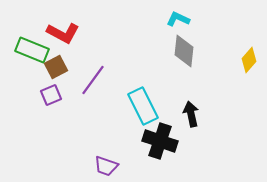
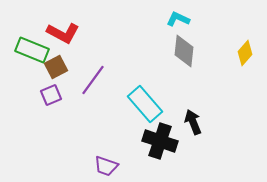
yellow diamond: moved 4 px left, 7 px up
cyan rectangle: moved 2 px right, 2 px up; rotated 15 degrees counterclockwise
black arrow: moved 2 px right, 8 px down; rotated 10 degrees counterclockwise
